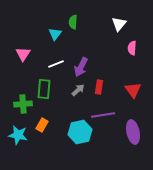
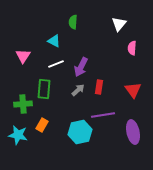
cyan triangle: moved 1 px left, 7 px down; rotated 40 degrees counterclockwise
pink triangle: moved 2 px down
